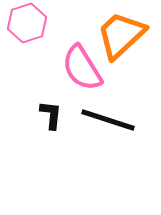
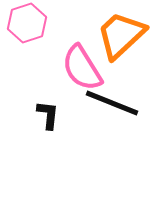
black L-shape: moved 3 px left
black line: moved 4 px right, 17 px up; rotated 4 degrees clockwise
